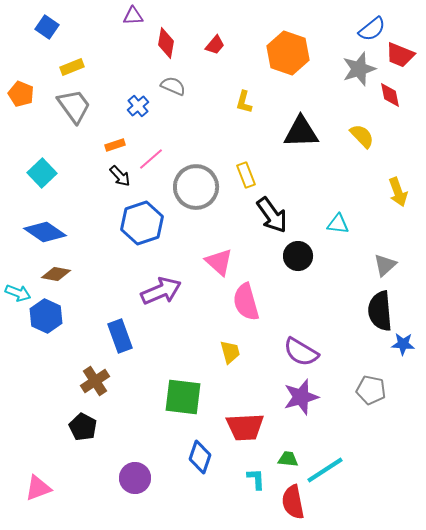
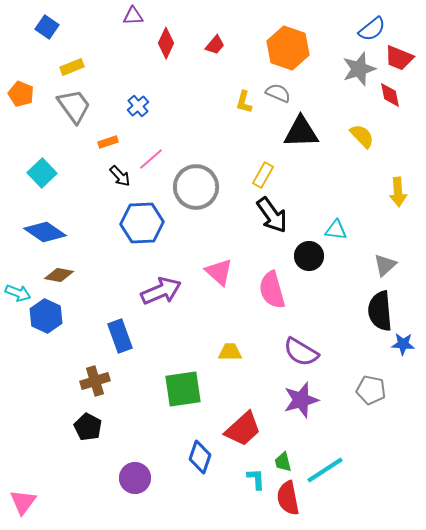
red diamond at (166, 43): rotated 16 degrees clockwise
orange hexagon at (288, 53): moved 5 px up
red trapezoid at (400, 55): moved 1 px left, 3 px down
gray semicircle at (173, 86): moved 105 px right, 7 px down
orange rectangle at (115, 145): moved 7 px left, 3 px up
yellow rectangle at (246, 175): moved 17 px right; rotated 50 degrees clockwise
yellow arrow at (398, 192): rotated 16 degrees clockwise
blue hexagon at (142, 223): rotated 15 degrees clockwise
cyan triangle at (338, 224): moved 2 px left, 6 px down
black circle at (298, 256): moved 11 px right
pink triangle at (219, 262): moved 10 px down
brown diamond at (56, 274): moved 3 px right, 1 px down
pink semicircle at (246, 302): moved 26 px right, 12 px up
yellow trapezoid at (230, 352): rotated 75 degrees counterclockwise
brown cross at (95, 381): rotated 16 degrees clockwise
green square at (183, 397): moved 8 px up; rotated 15 degrees counterclockwise
purple star at (301, 397): moved 3 px down
black pentagon at (83, 427): moved 5 px right
red trapezoid at (245, 427): moved 2 px left, 2 px down; rotated 39 degrees counterclockwise
green trapezoid at (288, 459): moved 5 px left, 3 px down; rotated 110 degrees counterclockwise
pink triangle at (38, 488): moved 15 px left, 14 px down; rotated 32 degrees counterclockwise
red semicircle at (293, 502): moved 5 px left, 4 px up
